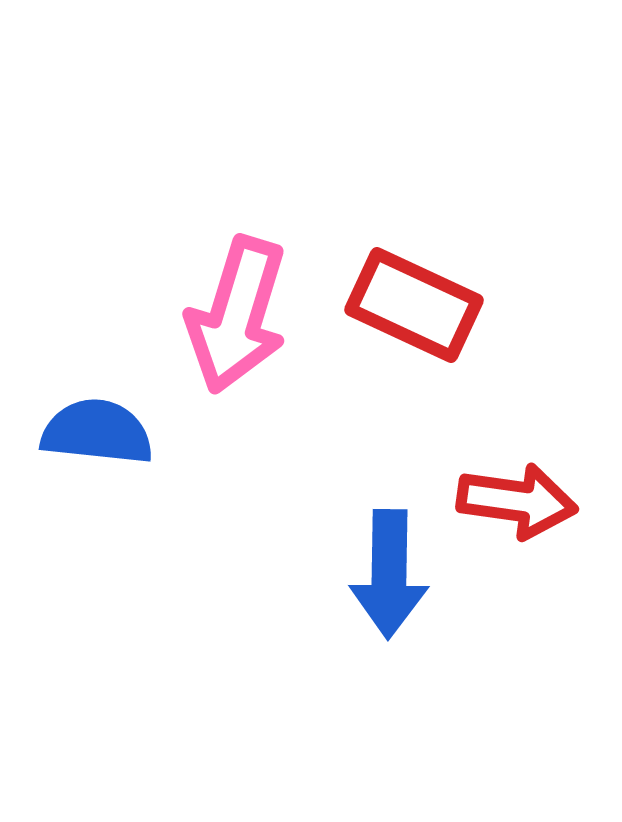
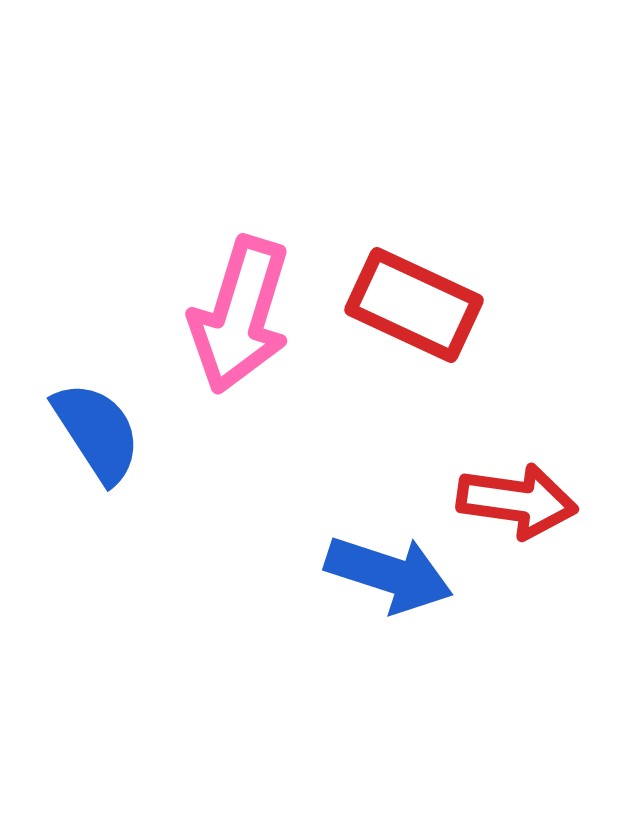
pink arrow: moved 3 px right
blue semicircle: rotated 51 degrees clockwise
blue arrow: rotated 73 degrees counterclockwise
